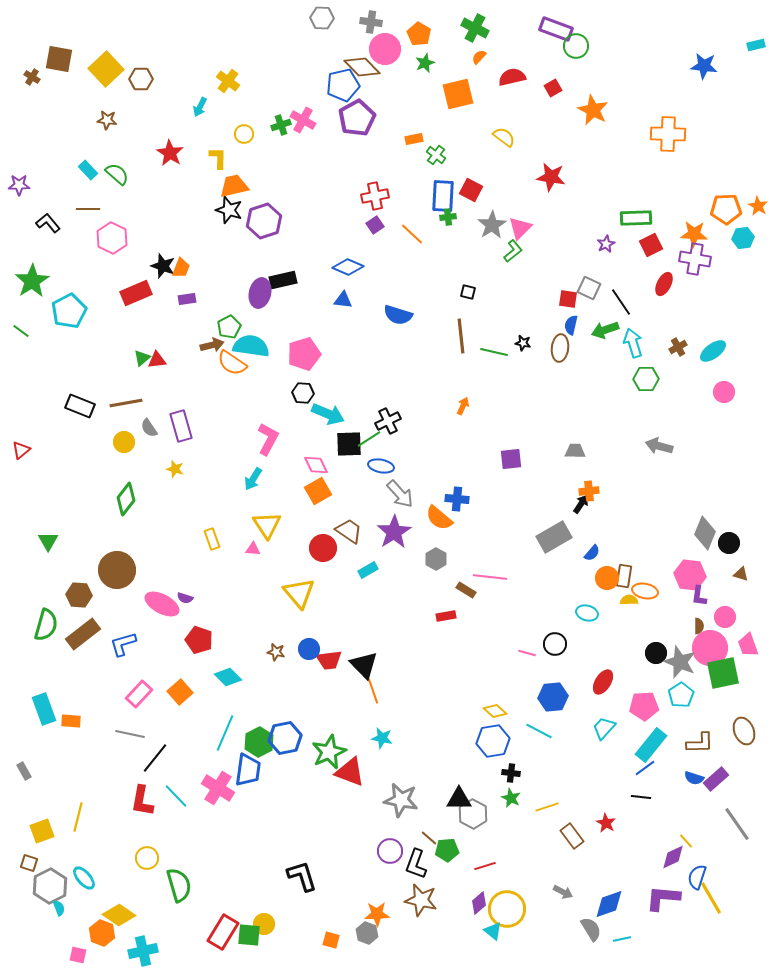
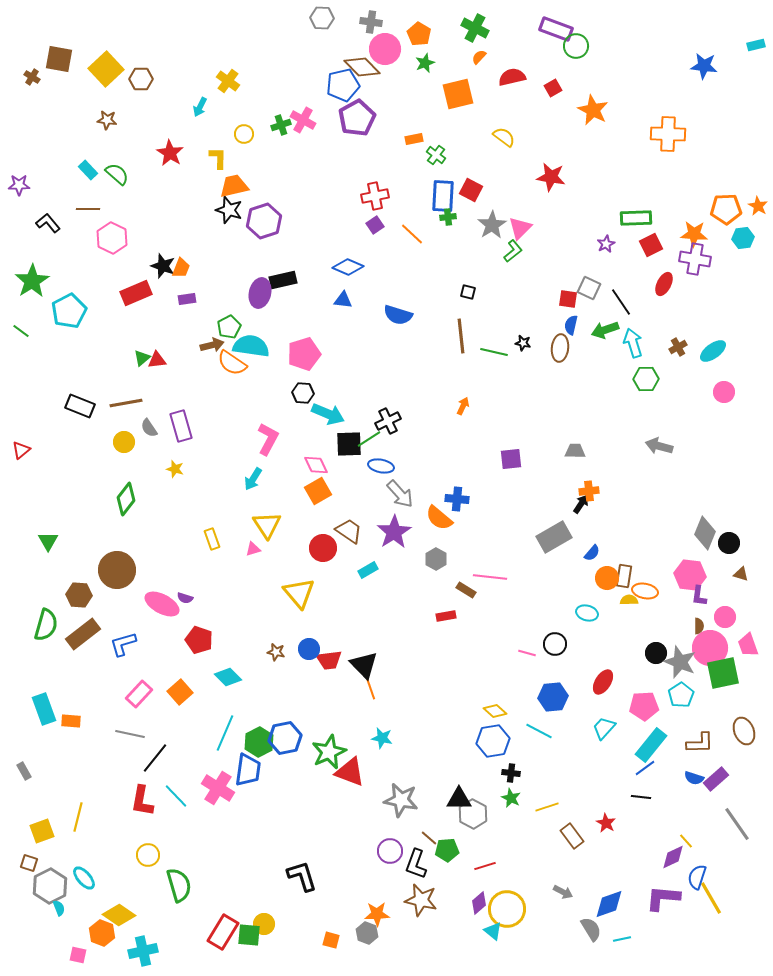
pink triangle at (253, 549): rotated 21 degrees counterclockwise
orange line at (373, 691): moved 3 px left, 4 px up
yellow circle at (147, 858): moved 1 px right, 3 px up
